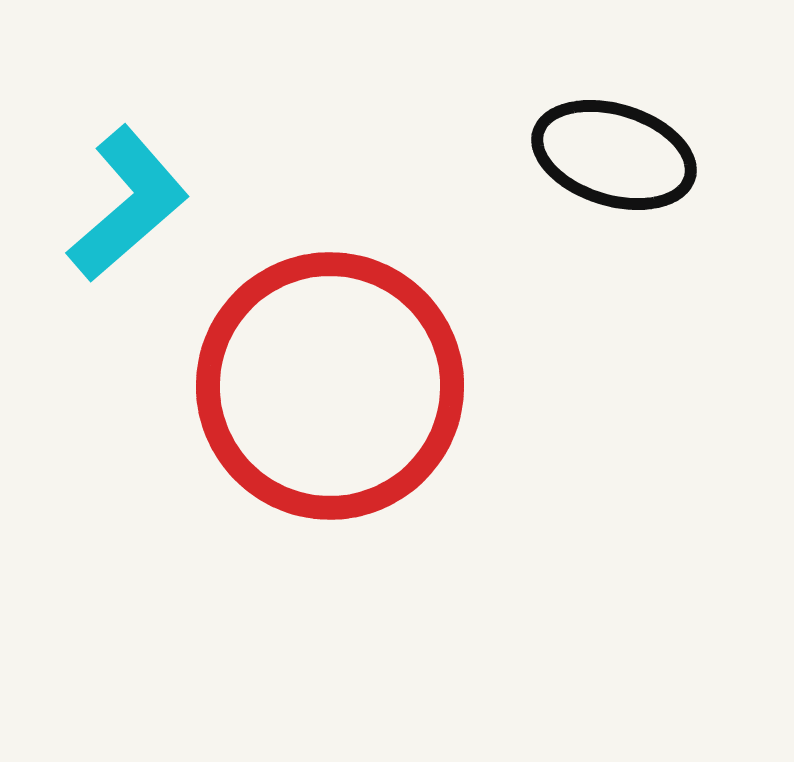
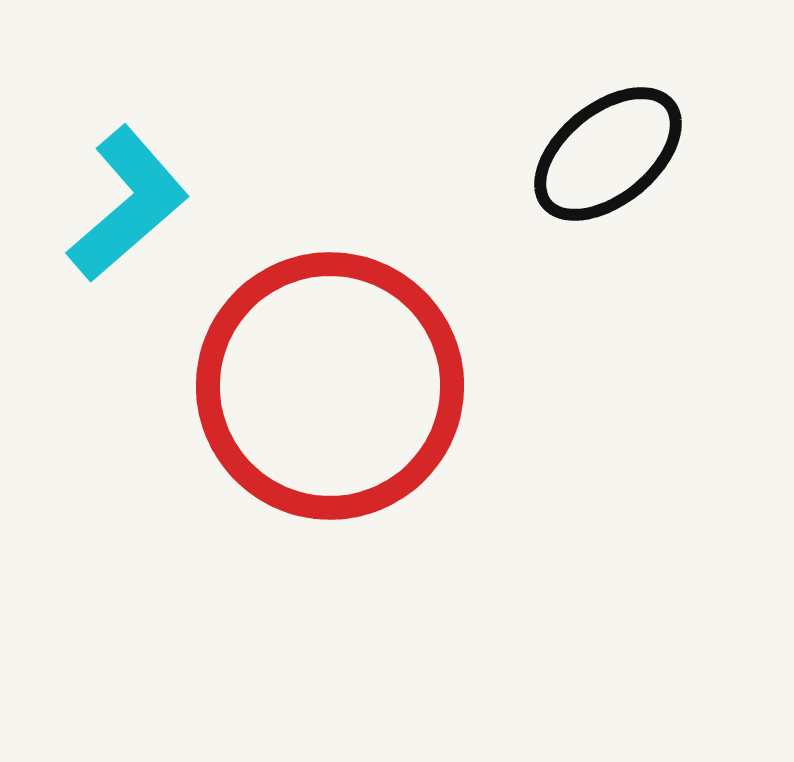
black ellipse: moved 6 px left, 1 px up; rotated 56 degrees counterclockwise
